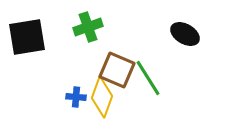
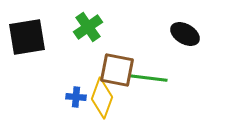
green cross: rotated 16 degrees counterclockwise
brown square: rotated 12 degrees counterclockwise
green line: rotated 51 degrees counterclockwise
yellow diamond: moved 1 px down
